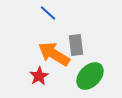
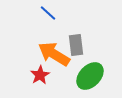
red star: moved 1 px right, 1 px up
